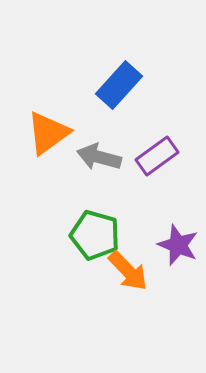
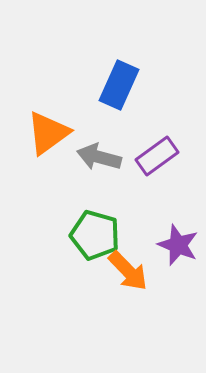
blue rectangle: rotated 18 degrees counterclockwise
